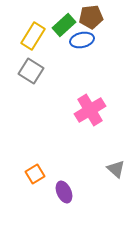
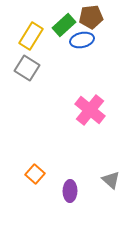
yellow rectangle: moved 2 px left
gray square: moved 4 px left, 3 px up
pink cross: rotated 20 degrees counterclockwise
gray triangle: moved 5 px left, 11 px down
orange square: rotated 18 degrees counterclockwise
purple ellipse: moved 6 px right, 1 px up; rotated 25 degrees clockwise
